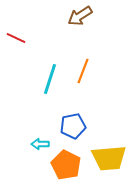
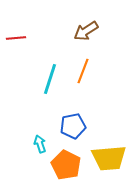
brown arrow: moved 6 px right, 15 px down
red line: rotated 30 degrees counterclockwise
cyan arrow: rotated 72 degrees clockwise
